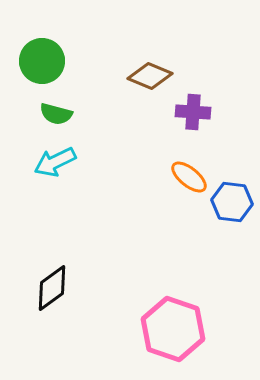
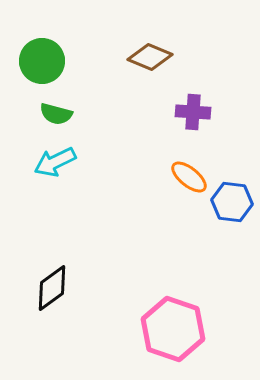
brown diamond: moved 19 px up
